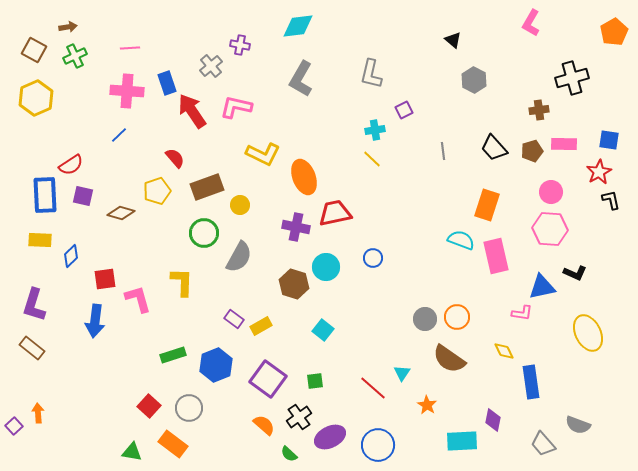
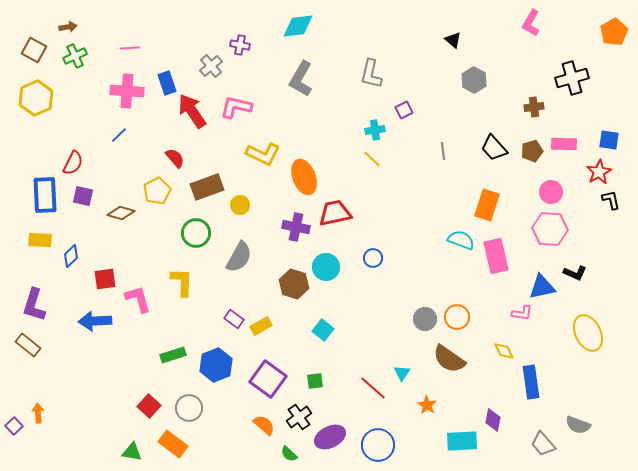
brown cross at (539, 110): moved 5 px left, 3 px up
red semicircle at (71, 165): moved 2 px right, 2 px up; rotated 30 degrees counterclockwise
yellow pentagon at (157, 191): rotated 8 degrees counterclockwise
green circle at (204, 233): moved 8 px left
blue arrow at (95, 321): rotated 80 degrees clockwise
brown rectangle at (32, 348): moved 4 px left, 3 px up
